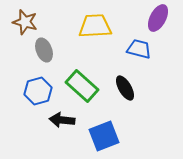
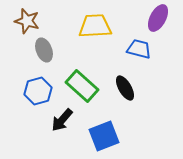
brown star: moved 2 px right, 1 px up
black arrow: rotated 55 degrees counterclockwise
